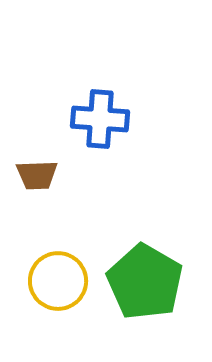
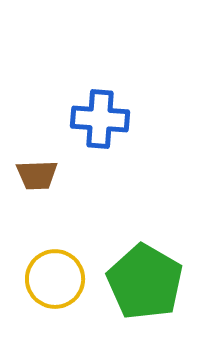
yellow circle: moved 3 px left, 2 px up
